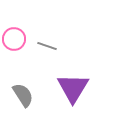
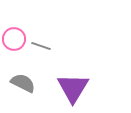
gray line: moved 6 px left
gray semicircle: moved 12 px up; rotated 30 degrees counterclockwise
